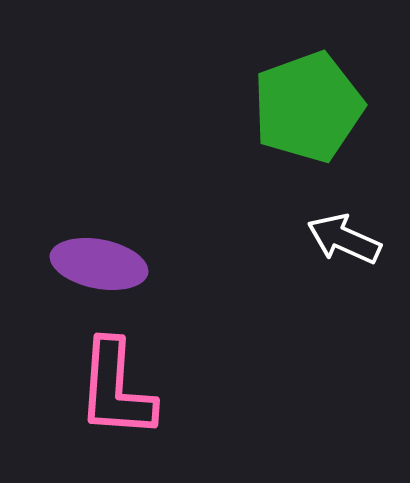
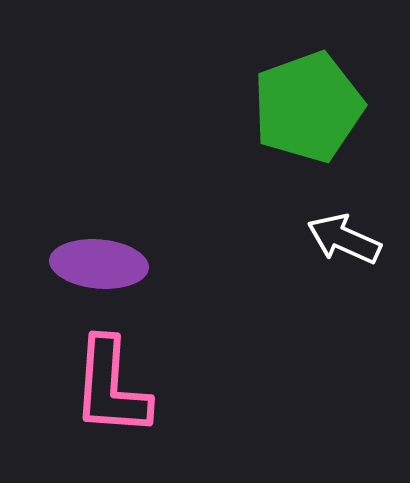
purple ellipse: rotated 6 degrees counterclockwise
pink L-shape: moved 5 px left, 2 px up
